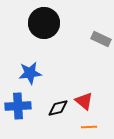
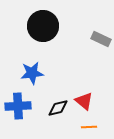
black circle: moved 1 px left, 3 px down
blue star: moved 2 px right
